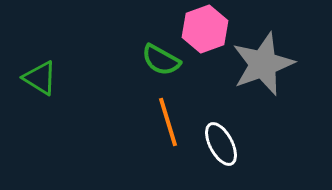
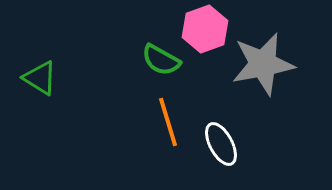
gray star: rotated 10 degrees clockwise
